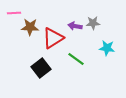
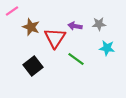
pink line: moved 2 px left, 2 px up; rotated 32 degrees counterclockwise
gray star: moved 6 px right, 1 px down
brown star: moved 1 px right; rotated 18 degrees clockwise
red triangle: moved 2 px right; rotated 25 degrees counterclockwise
black square: moved 8 px left, 2 px up
